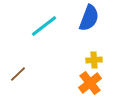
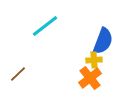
blue semicircle: moved 14 px right, 23 px down
cyan line: moved 1 px right
orange cross: moved 5 px up
